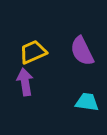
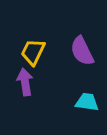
yellow trapezoid: rotated 40 degrees counterclockwise
